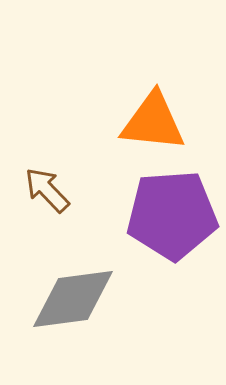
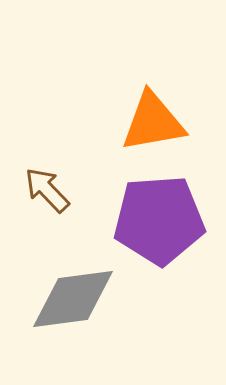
orange triangle: rotated 16 degrees counterclockwise
purple pentagon: moved 13 px left, 5 px down
